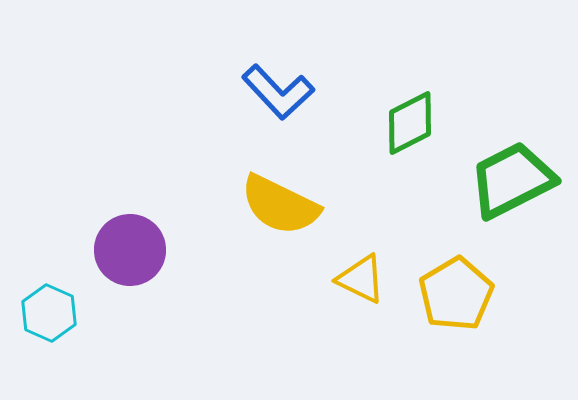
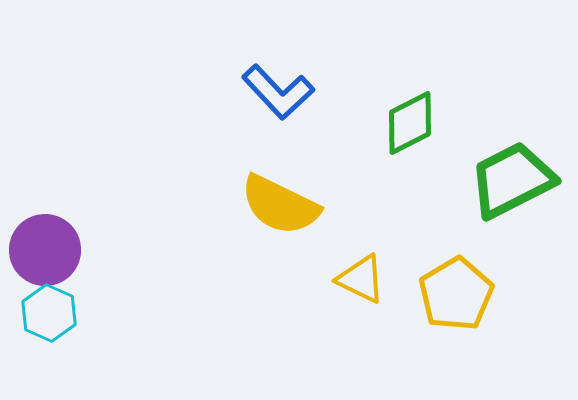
purple circle: moved 85 px left
